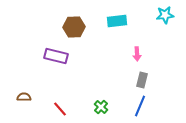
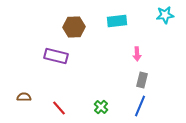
red line: moved 1 px left, 1 px up
